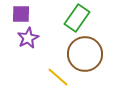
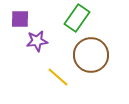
purple square: moved 1 px left, 5 px down
purple star: moved 9 px right, 3 px down; rotated 20 degrees clockwise
brown circle: moved 6 px right, 1 px down
